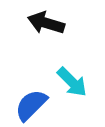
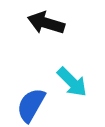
blue semicircle: rotated 15 degrees counterclockwise
